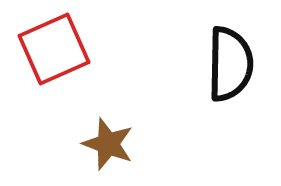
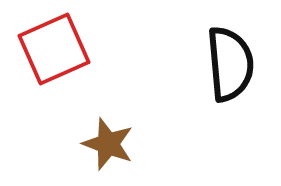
black semicircle: rotated 6 degrees counterclockwise
